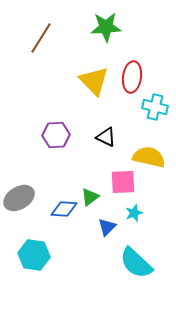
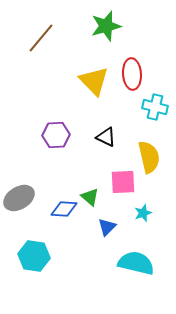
green star: moved 1 px up; rotated 12 degrees counterclockwise
brown line: rotated 8 degrees clockwise
red ellipse: moved 3 px up; rotated 12 degrees counterclockwise
yellow semicircle: rotated 64 degrees clockwise
green triangle: rotated 42 degrees counterclockwise
cyan star: moved 9 px right
cyan hexagon: moved 1 px down
cyan semicircle: rotated 150 degrees clockwise
